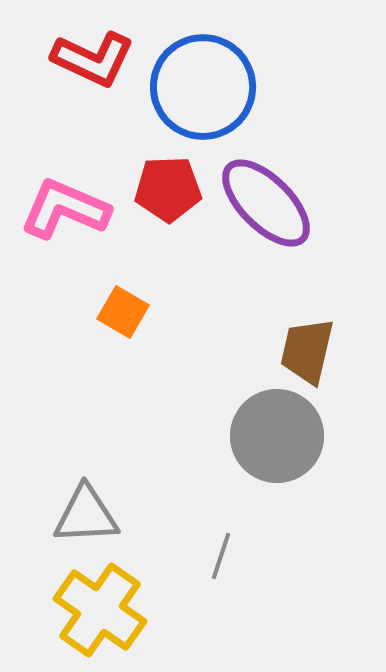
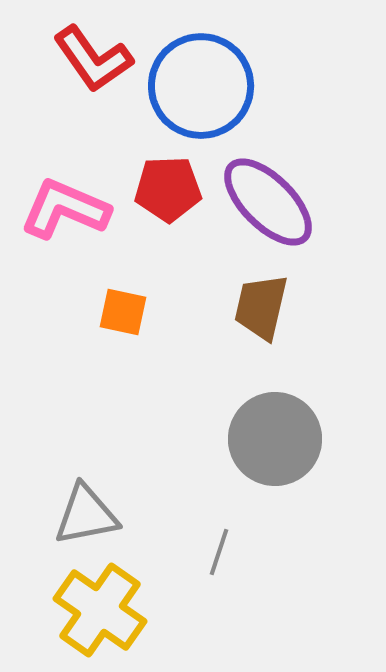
red L-shape: rotated 30 degrees clockwise
blue circle: moved 2 px left, 1 px up
purple ellipse: moved 2 px right, 1 px up
orange square: rotated 18 degrees counterclockwise
brown trapezoid: moved 46 px left, 44 px up
gray circle: moved 2 px left, 3 px down
gray triangle: rotated 8 degrees counterclockwise
gray line: moved 2 px left, 4 px up
